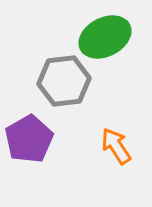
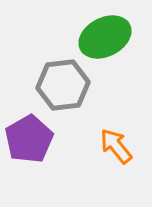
gray hexagon: moved 1 px left, 4 px down
orange arrow: rotated 6 degrees counterclockwise
